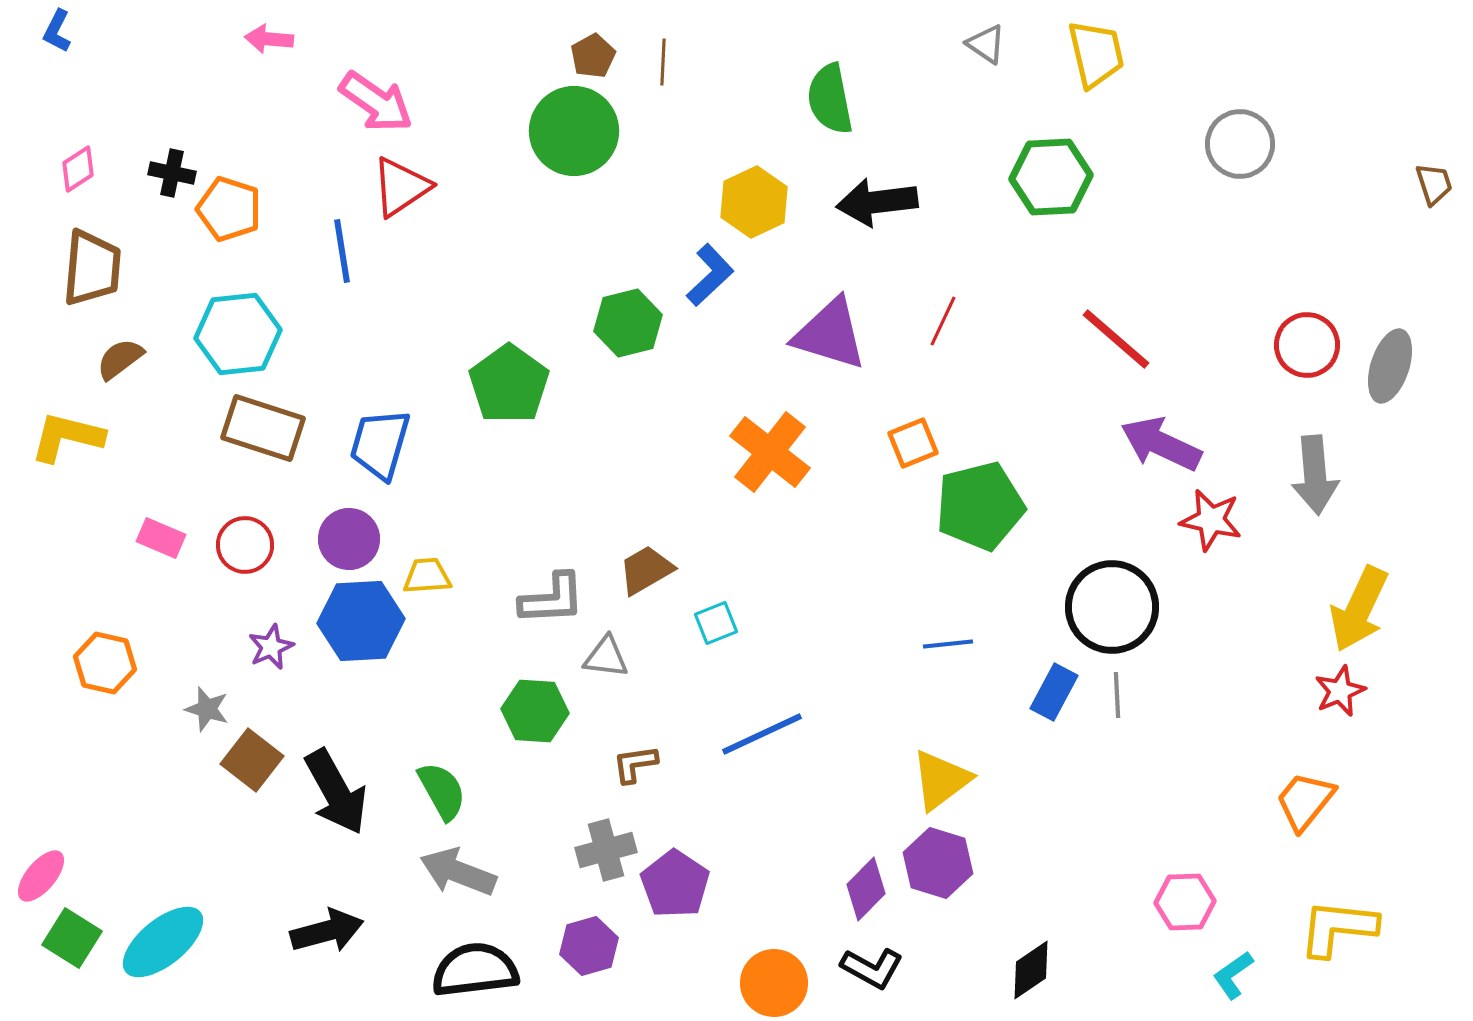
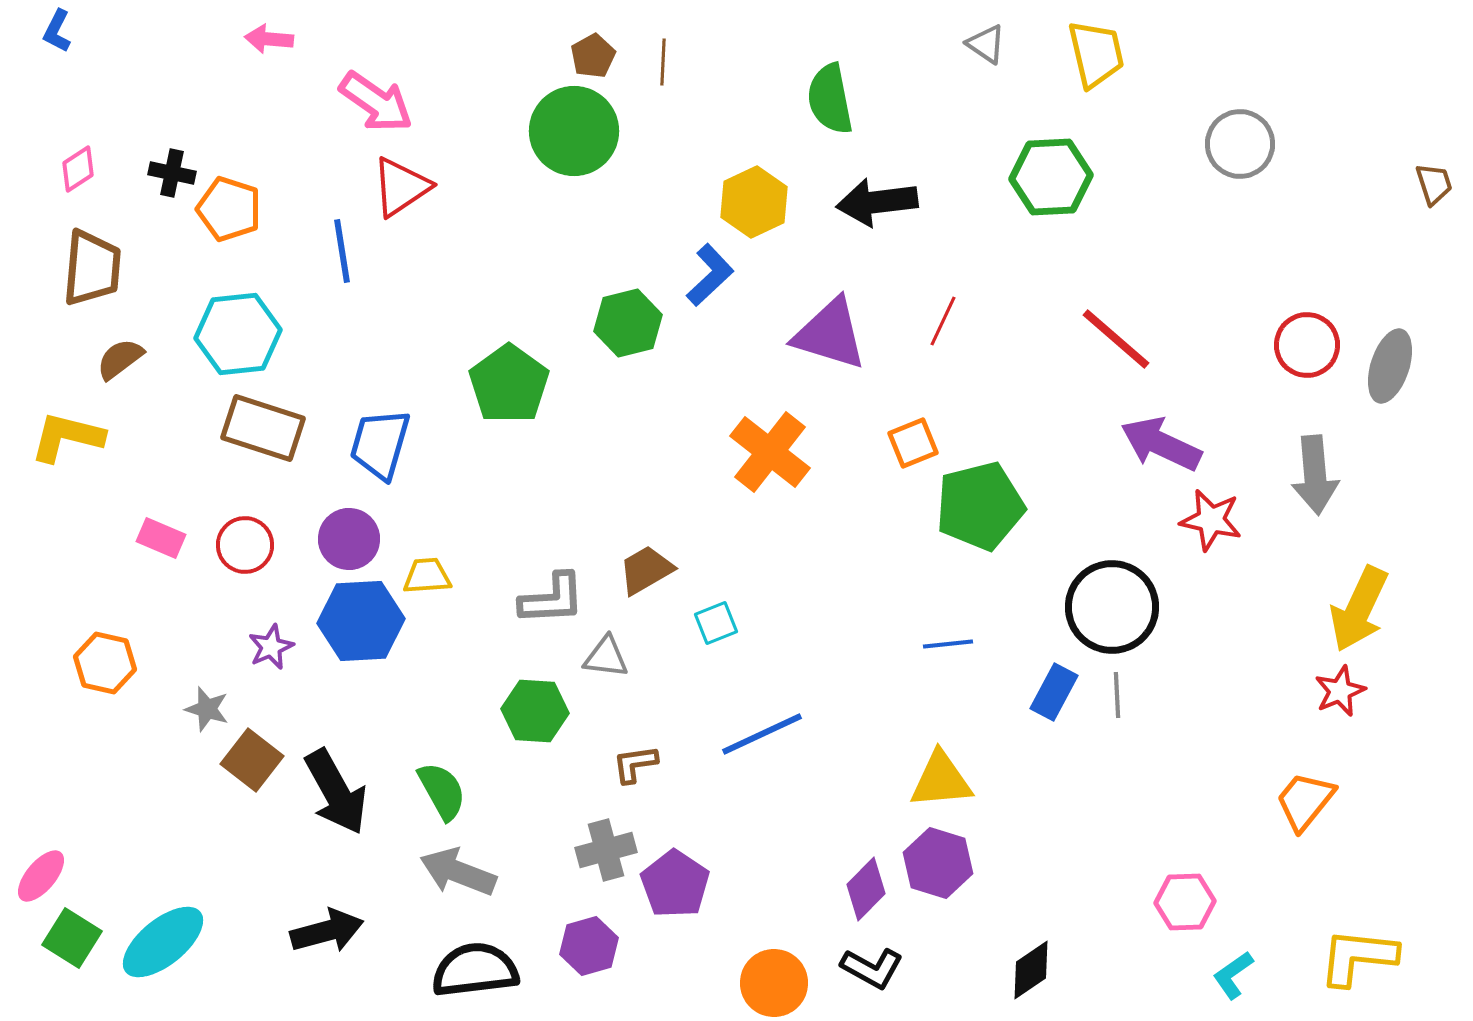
yellow triangle at (941, 780): rotated 32 degrees clockwise
yellow L-shape at (1338, 928): moved 20 px right, 29 px down
